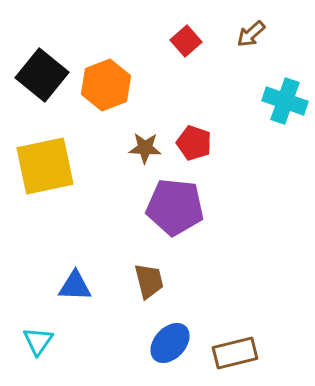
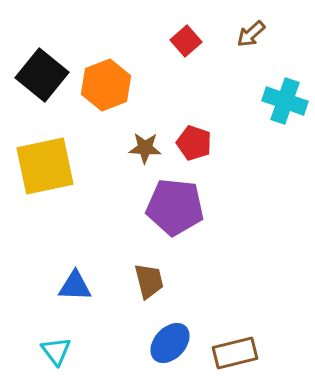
cyan triangle: moved 18 px right, 10 px down; rotated 12 degrees counterclockwise
